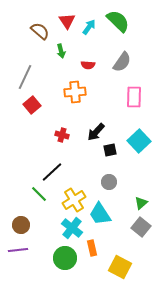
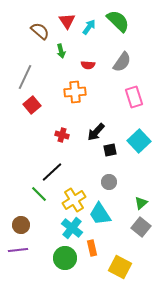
pink rectangle: rotated 20 degrees counterclockwise
